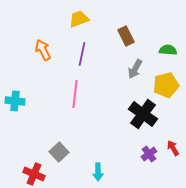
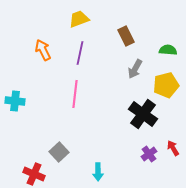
purple line: moved 2 px left, 1 px up
